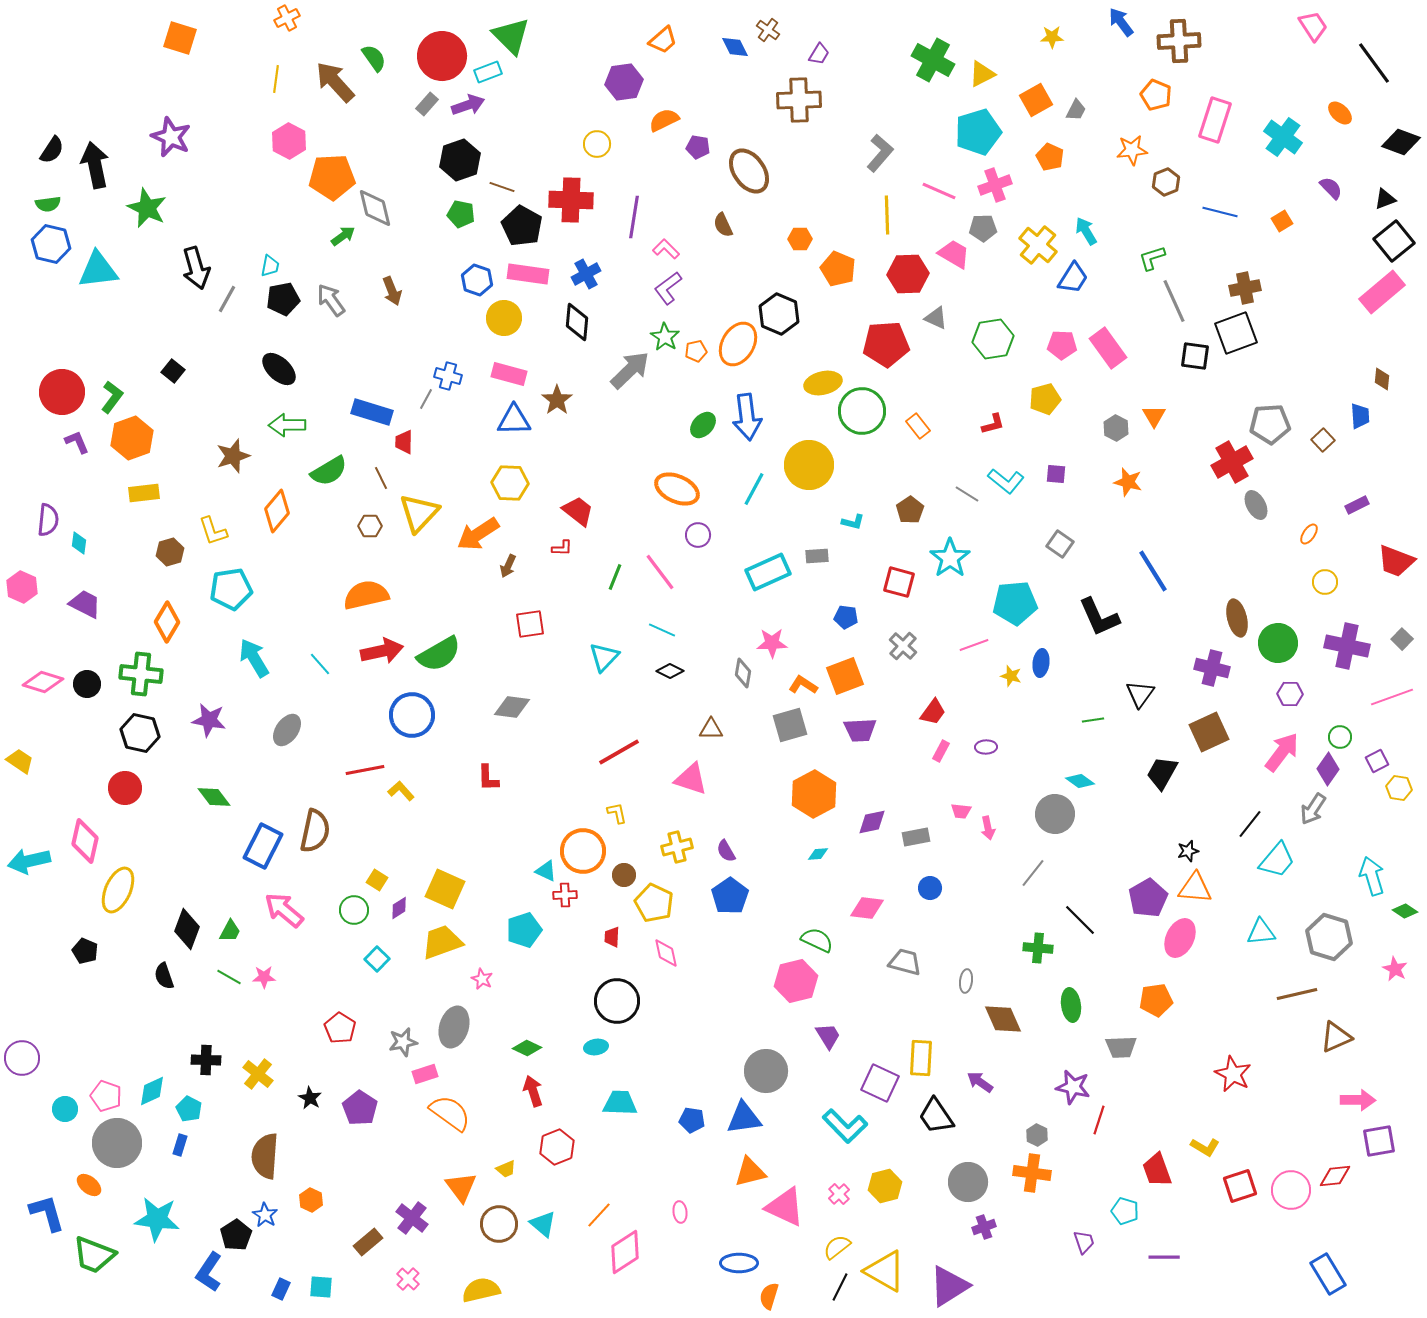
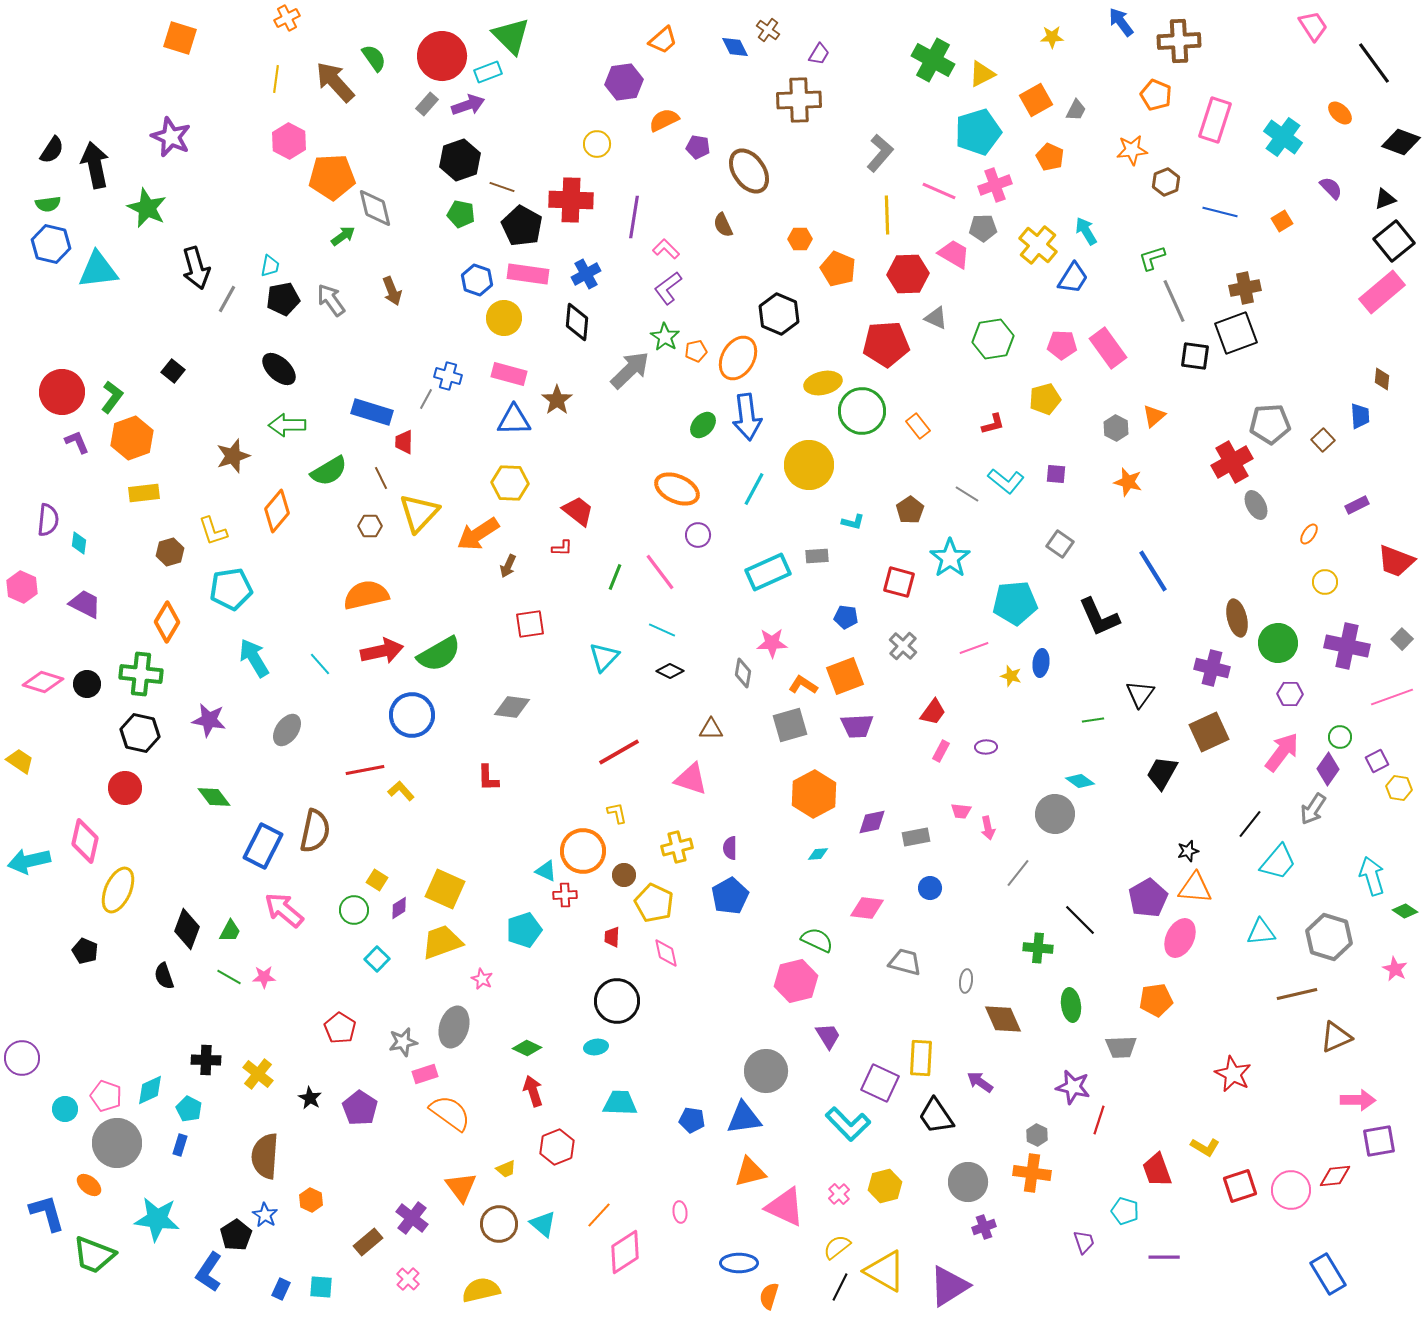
orange ellipse at (738, 344): moved 14 px down
orange triangle at (1154, 416): rotated 20 degrees clockwise
pink line at (974, 645): moved 3 px down
purple trapezoid at (860, 730): moved 3 px left, 4 px up
purple semicircle at (726, 851): moved 4 px right, 3 px up; rotated 30 degrees clockwise
cyan trapezoid at (1277, 860): moved 1 px right, 2 px down
gray line at (1033, 873): moved 15 px left
blue pentagon at (730, 896): rotated 6 degrees clockwise
cyan diamond at (152, 1091): moved 2 px left, 1 px up
cyan L-shape at (845, 1126): moved 3 px right, 2 px up
